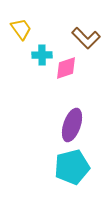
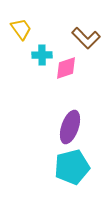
purple ellipse: moved 2 px left, 2 px down
